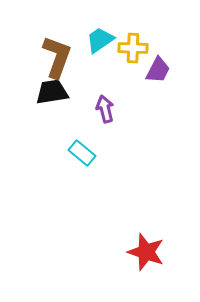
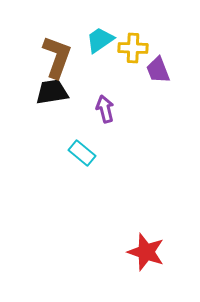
purple trapezoid: rotated 132 degrees clockwise
